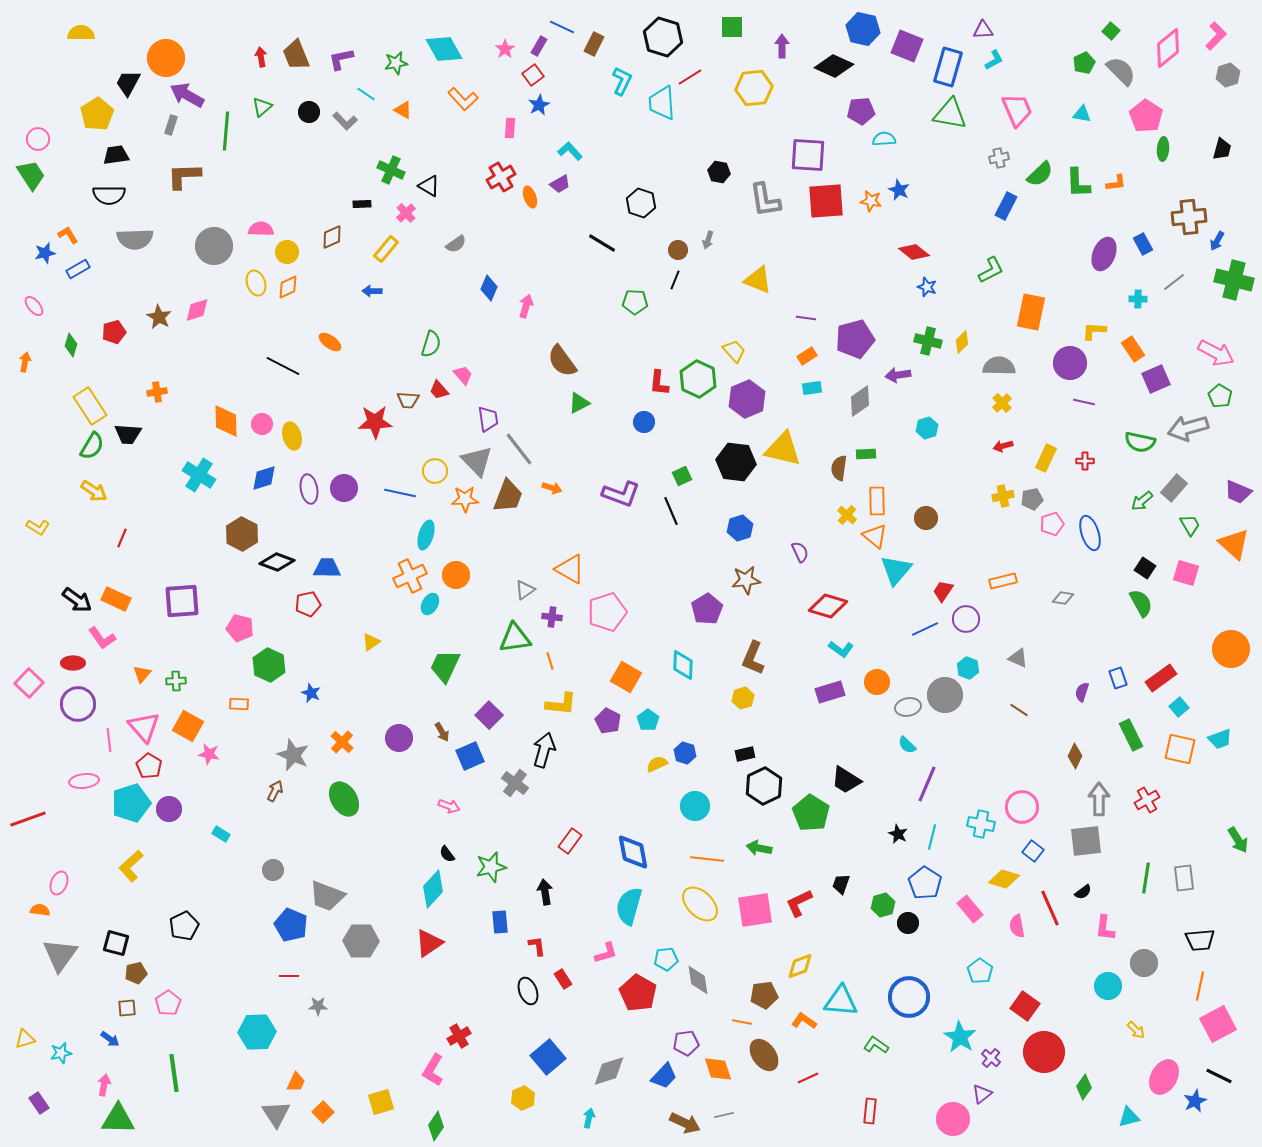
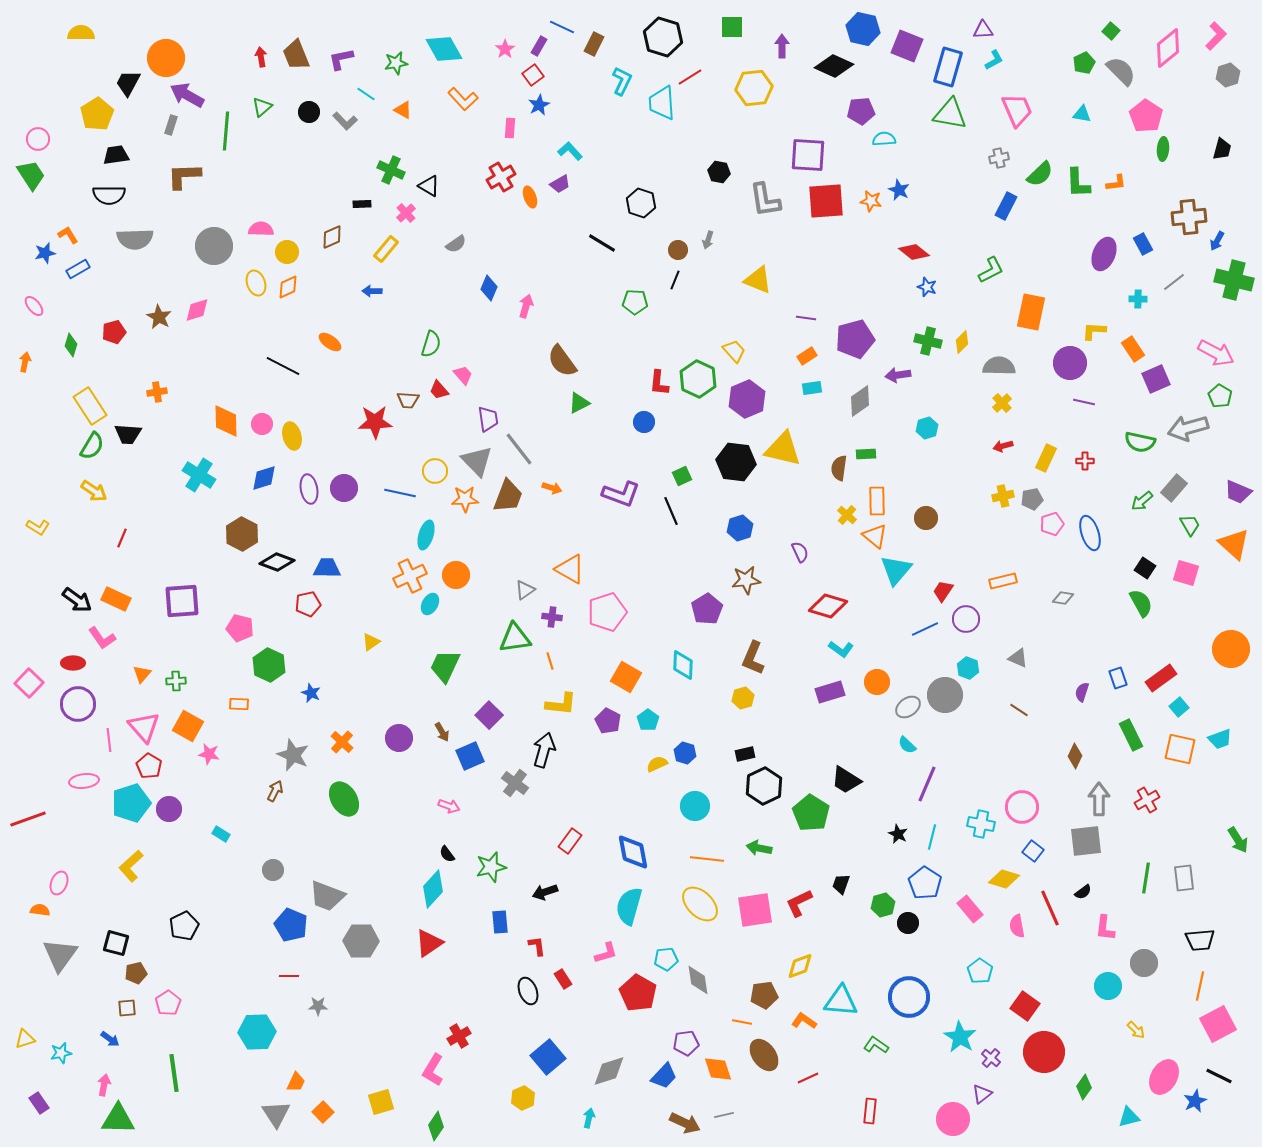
gray ellipse at (908, 707): rotated 25 degrees counterclockwise
black arrow at (545, 892): rotated 100 degrees counterclockwise
